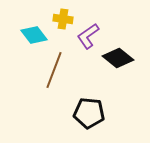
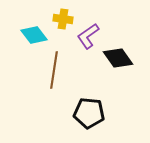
black diamond: rotated 16 degrees clockwise
brown line: rotated 12 degrees counterclockwise
